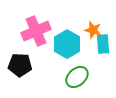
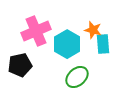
black pentagon: rotated 15 degrees counterclockwise
